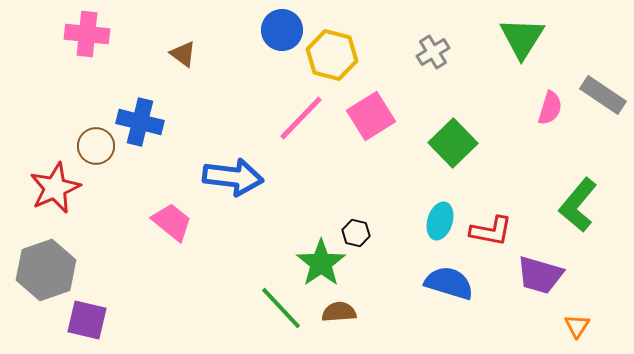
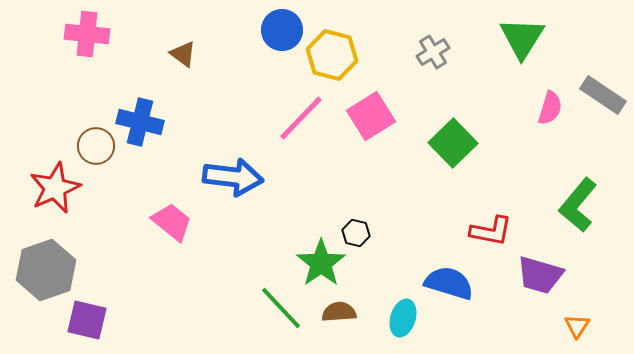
cyan ellipse: moved 37 px left, 97 px down
